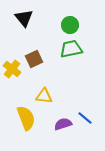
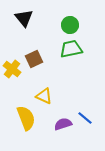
yellow triangle: rotated 18 degrees clockwise
